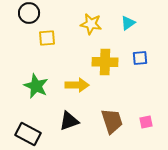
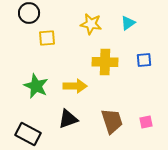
blue square: moved 4 px right, 2 px down
yellow arrow: moved 2 px left, 1 px down
black triangle: moved 1 px left, 2 px up
